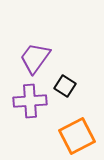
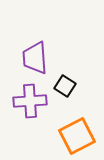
purple trapezoid: rotated 40 degrees counterclockwise
